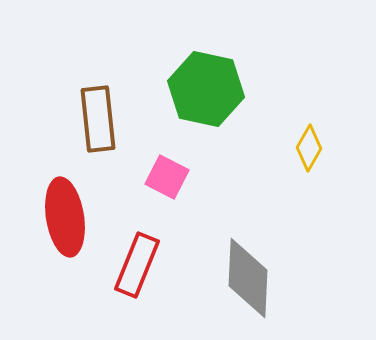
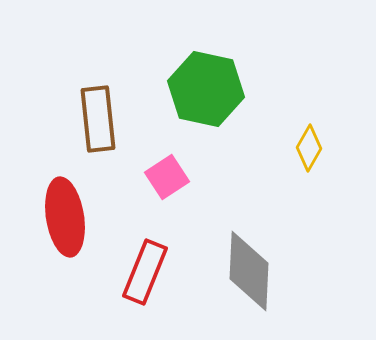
pink square: rotated 30 degrees clockwise
red rectangle: moved 8 px right, 7 px down
gray diamond: moved 1 px right, 7 px up
